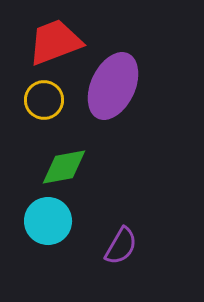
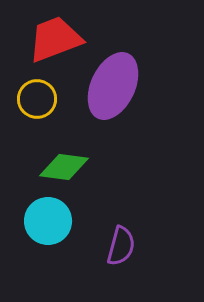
red trapezoid: moved 3 px up
yellow circle: moved 7 px left, 1 px up
green diamond: rotated 18 degrees clockwise
purple semicircle: rotated 15 degrees counterclockwise
